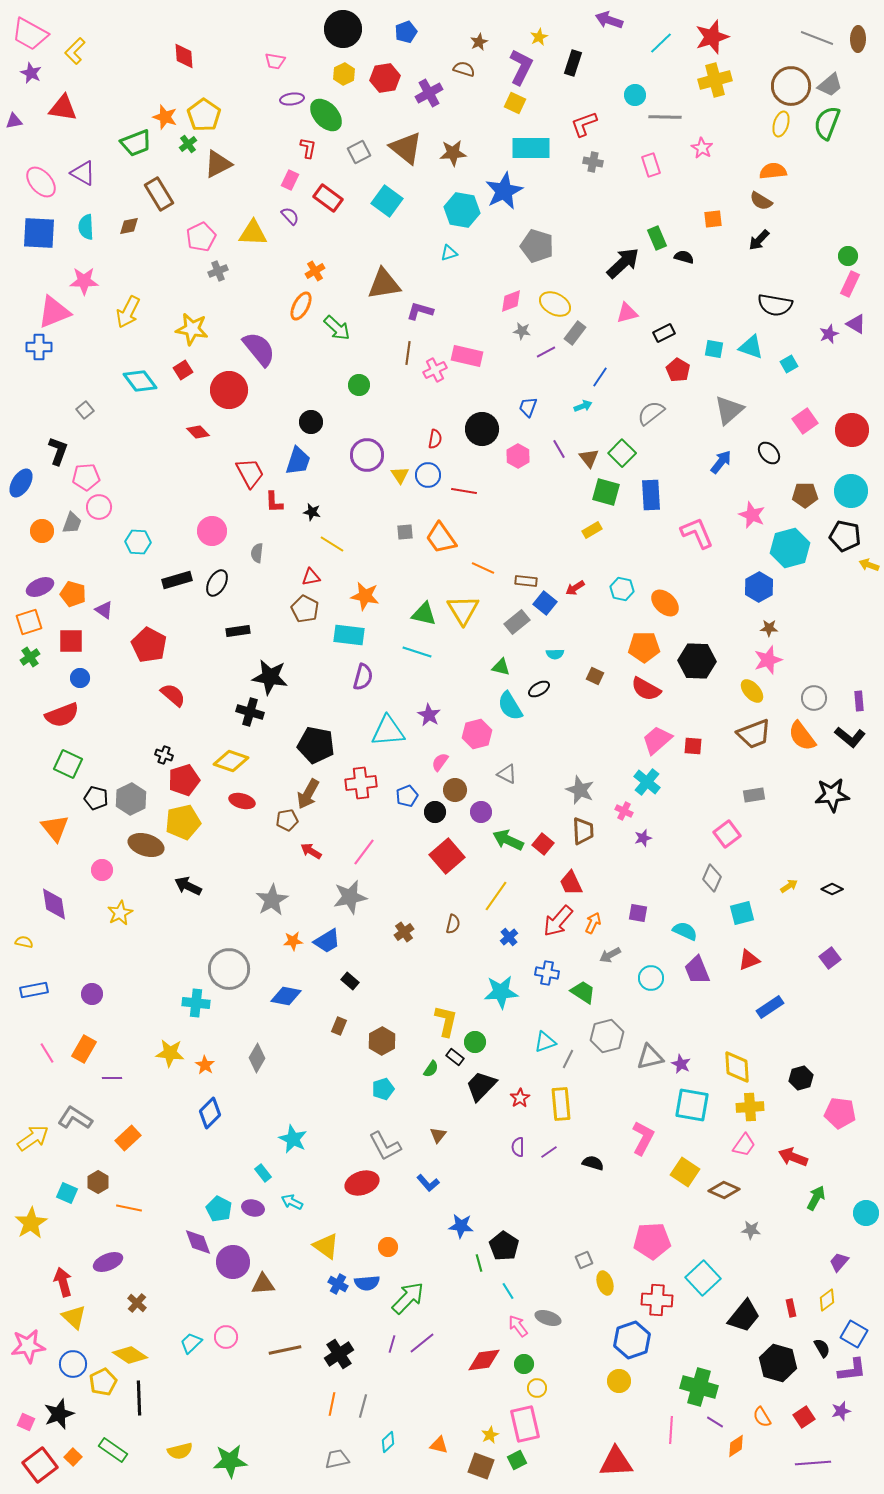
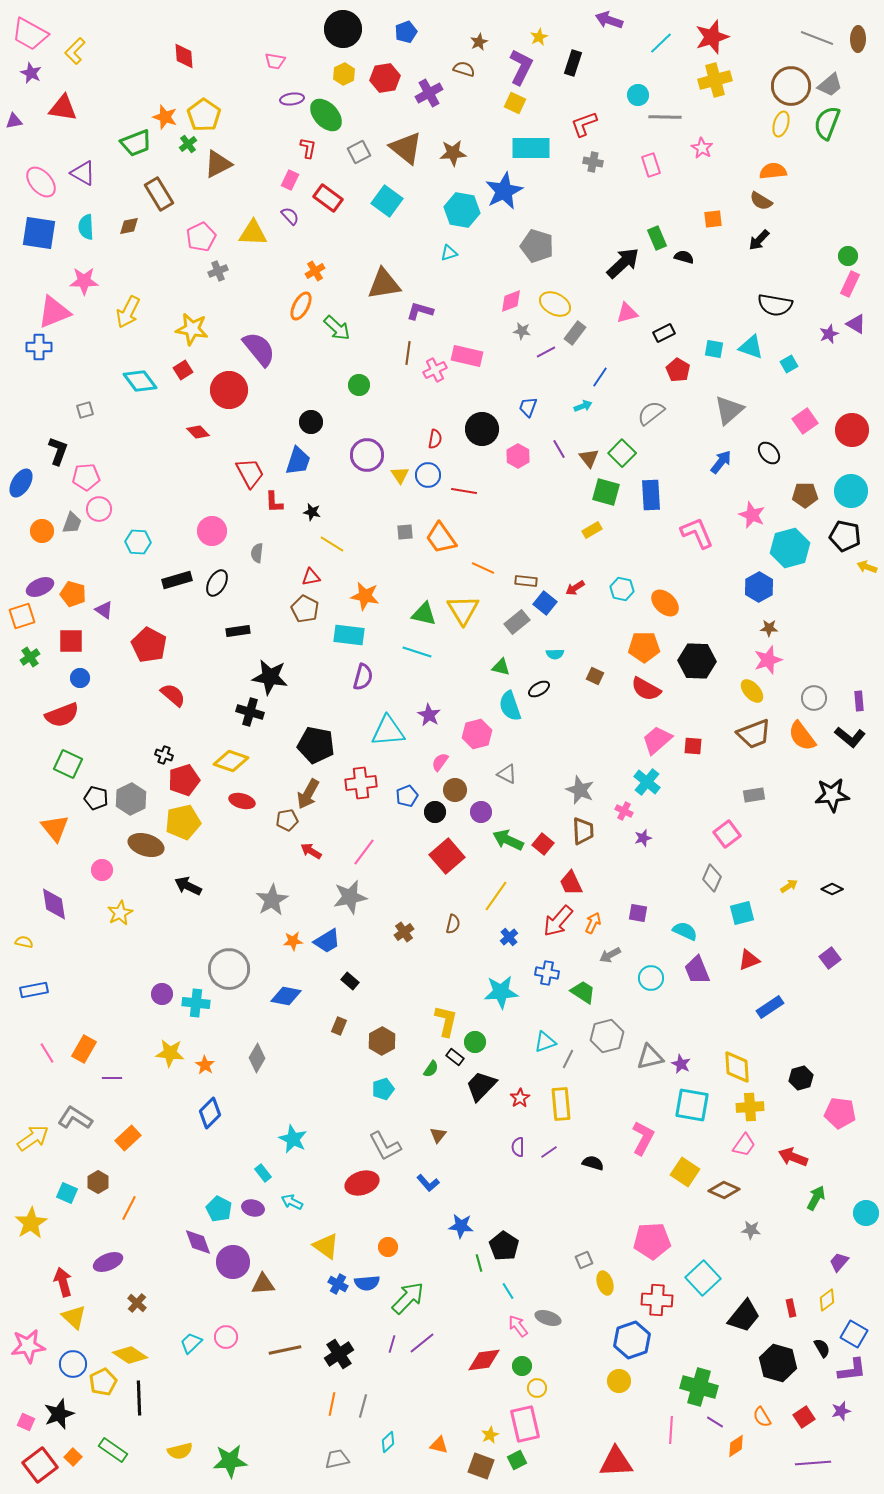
cyan circle at (635, 95): moved 3 px right
blue square at (39, 233): rotated 6 degrees clockwise
gray square at (85, 410): rotated 24 degrees clockwise
pink circle at (99, 507): moved 2 px down
yellow arrow at (869, 565): moved 2 px left, 2 px down
orange square at (29, 622): moved 7 px left, 6 px up
cyan semicircle at (510, 706): rotated 12 degrees clockwise
purple circle at (92, 994): moved 70 px right
orange line at (129, 1208): rotated 75 degrees counterclockwise
green circle at (524, 1364): moved 2 px left, 2 px down
